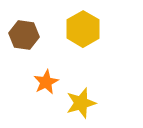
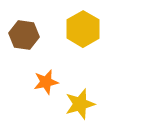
orange star: rotated 15 degrees clockwise
yellow star: moved 1 px left, 1 px down
